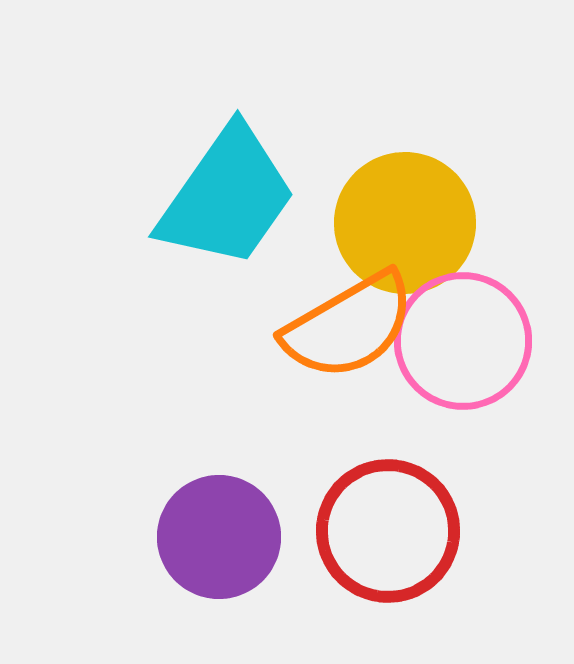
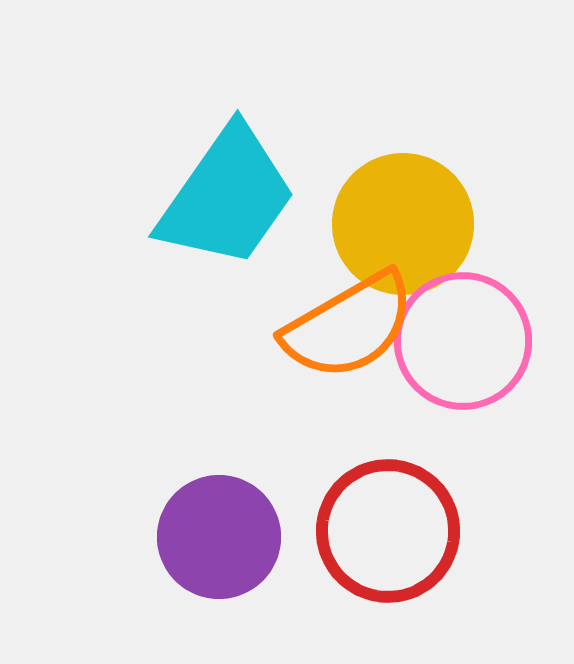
yellow circle: moved 2 px left, 1 px down
